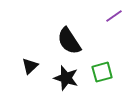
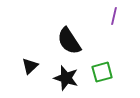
purple line: rotated 42 degrees counterclockwise
